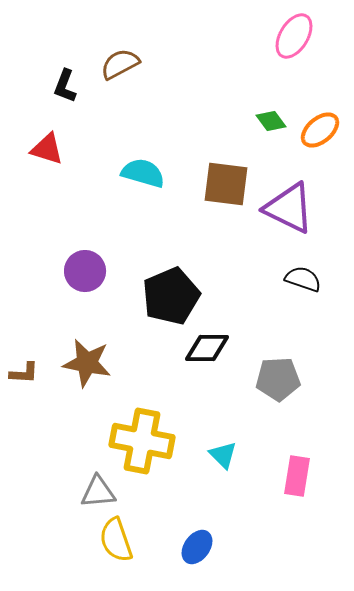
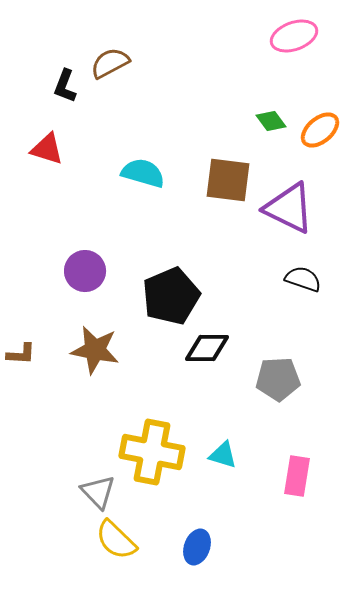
pink ellipse: rotated 39 degrees clockwise
brown semicircle: moved 10 px left, 1 px up
brown square: moved 2 px right, 4 px up
brown star: moved 8 px right, 13 px up
brown L-shape: moved 3 px left, 19 px up
yellow cross: moved 10 px right, 11 px down
cyan triangle: rotated 28 degrees counterclockwise
gray triangle: rotated 51 degrees clockwise
yellow semicircle: rotated 27 degrees counterclockwise
blue ellipse: rotated 16 degrees counterclockwise
